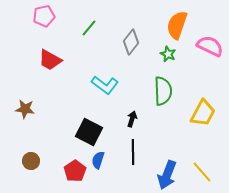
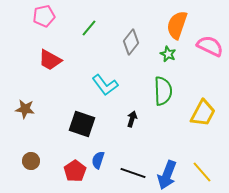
cyan L-shape: rotated 16 degrees clockwise
black square: moved 7 px left, 8 px up; rotated 8 degrees counterclockwise
black line: moved 21 px down; rotated 70 degrees counterclockwise
